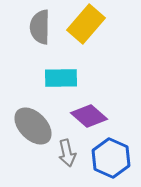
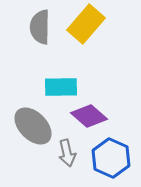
cyan rectangle: moved 9 px down
